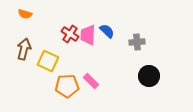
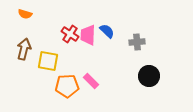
yellow square: rotated 15 degrees counterclockwise
